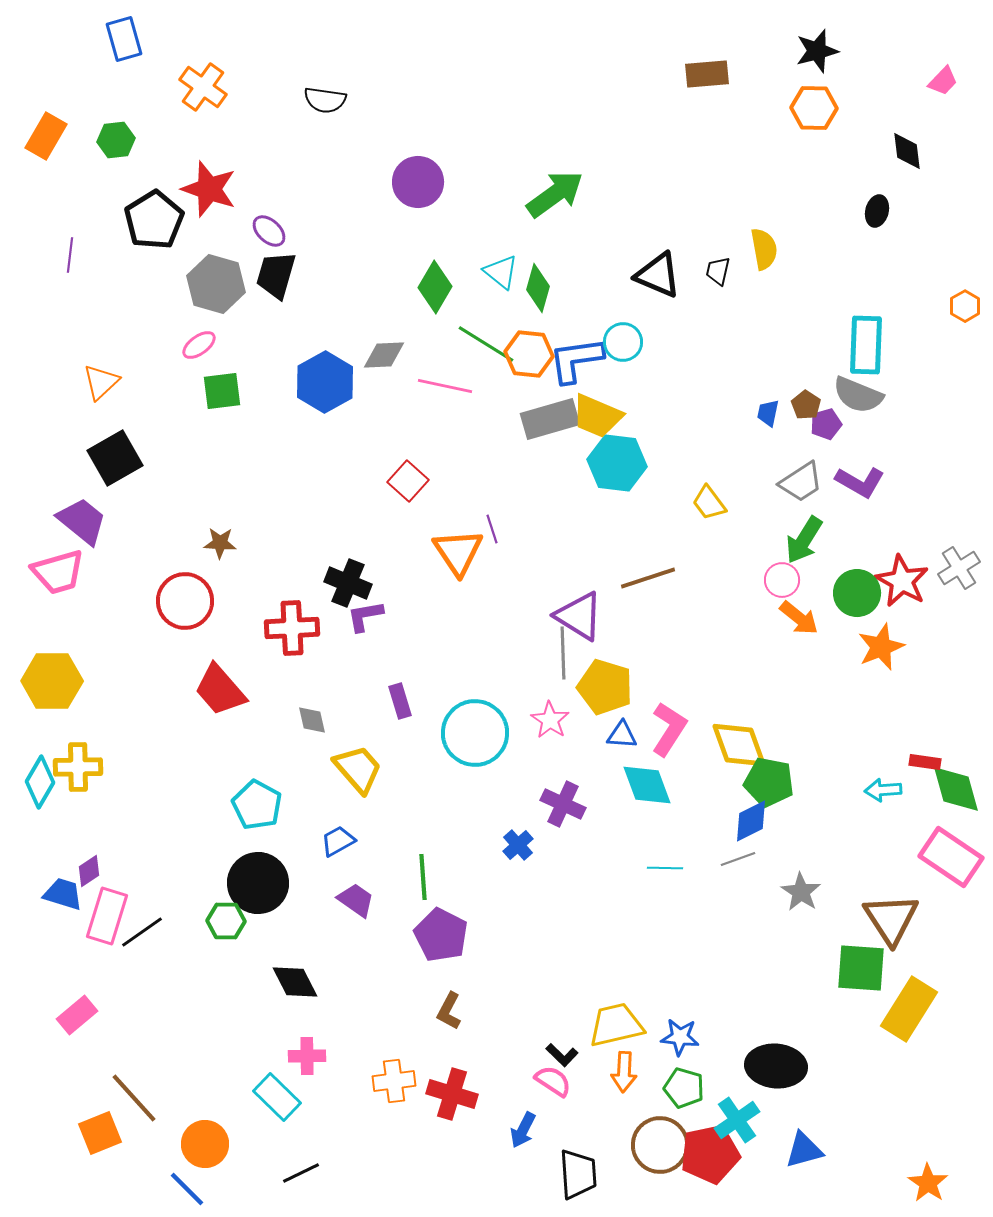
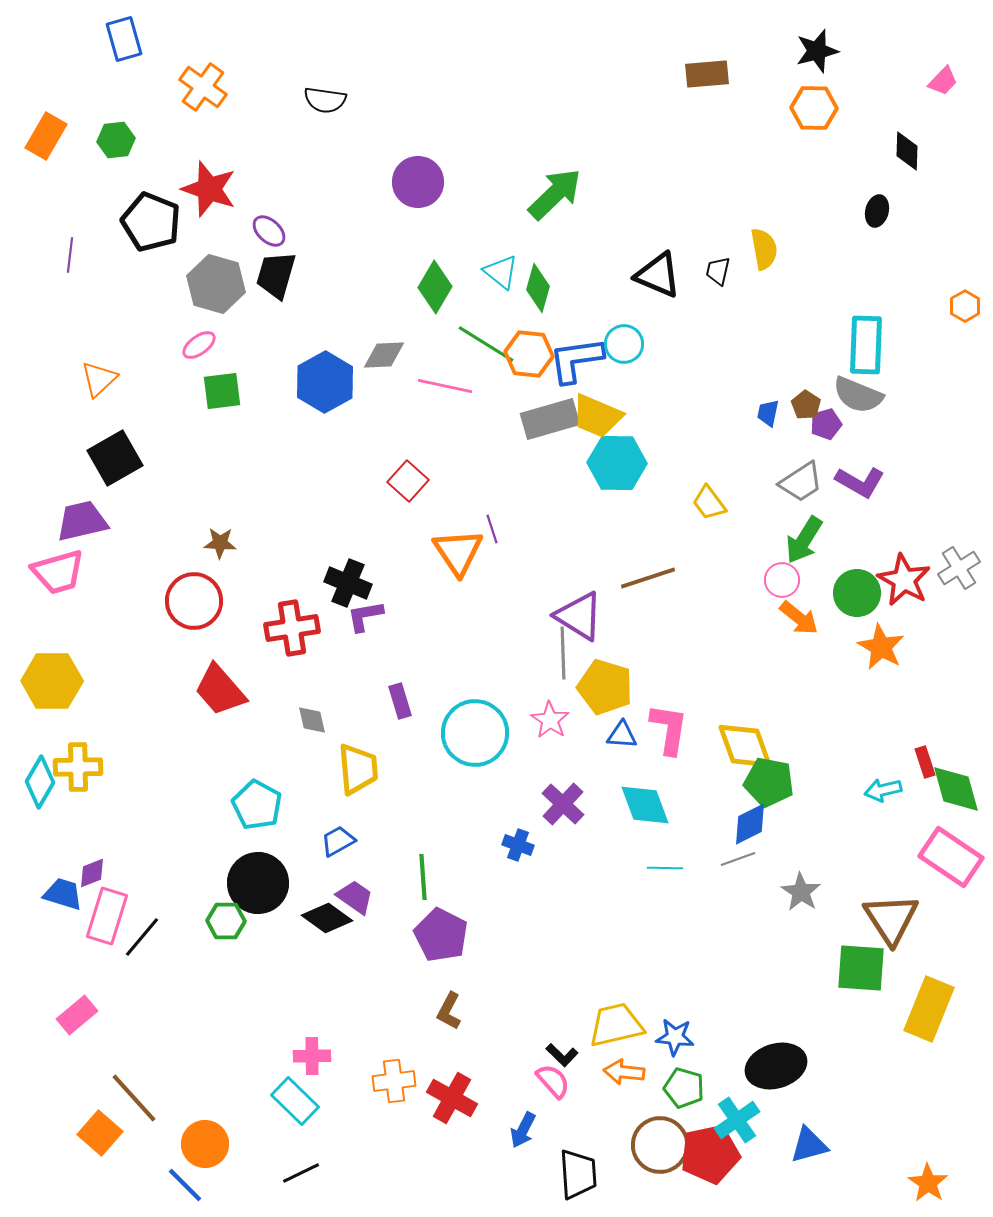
black diamond at (907, 151): rotated 9 degrees clockwise
green arrow at (555, 194): rotated 8 degrees counterclockwise
black pentagon at (154, 220): moved 3 px left, 2 px down; rotated 18 degrees counterclockwise
cyan circle at (623, 342): moved 1 px right, 2 px down
orange triangle at (101, 382): moved 2 px left, 3 px up
cyan hexagon at (617, 463): rotated 6 degrees counterclockwise
purple trapezoid at (82, 521): rotated 52 degrees counterclockwise
red star at (902, 581): moved 2 px right, 1 px up
red circle at (185, 601): moved 9 px right
red cross at (292, 628): rotated 6 degrees counterclockwise
orange star at (881, 647): rotated 21 degrees counterclockwise
pink L-shape at (669, 729): rotated 24 degrees counterclockwise
yellow diamond at (739, 745): moved 6 px right, 1 px down
red rectangle at (925, 762): rotated 64 degrees clockwise
yellow trapezoid at (358, 769): rotated 36 degrees clockwise
cyan diamond at (647, 785): moved 2 px left, 20 px down
cyan arrow at (883, 790): rotated 9 degrees counterclockwise
purple cross at (563, 804): rotated 18 degrees clockwise
blue diamond at (751, 821): moved 1 px left, 3 px down
blue cross at (518, 845): rotated 28 degrees counterclockwise
purple diamond at (89, 871): moved 3 px right, 2 px down; rotated 12 degrees clockwise
purple trapezoid at (356, 900): moved 1 px left, 3 px up
black line at (142, 932): moved 5 px down; rotated 15 degrees counterclockwise
black diamond at (295, 982): moved 32 px right, 64 px up; rotated 27 degrees counterclockwise
yellow rectangle at (909, 1009): moved 20 px right; rotated 10 degrees counterclockwise
blue star at (680, 1037): moved 5 px left
pink cross at (307, 1056): moved 5 px right
black ellipse at (776, 1066): rotated 22 degrees counterclockwise
orange arrow at (624, 1072): rotated 93 degrees clockwise
pink semicircle at (553, 1081): rotated 15 degrees clockwise
red cross at (452, 1094): moved 4 px down; rotated 12 degrees clockwise
cyan rectangle at (277, 1097): moved 18 px right, 4 px down
orange square at (100, 1133): rotated 27 degrees counterclockwise
blue triangle at (804, 1150): moved 5 px right, 5 px up
blue line at (187, 1189): moved 2 px left, 4 px up
